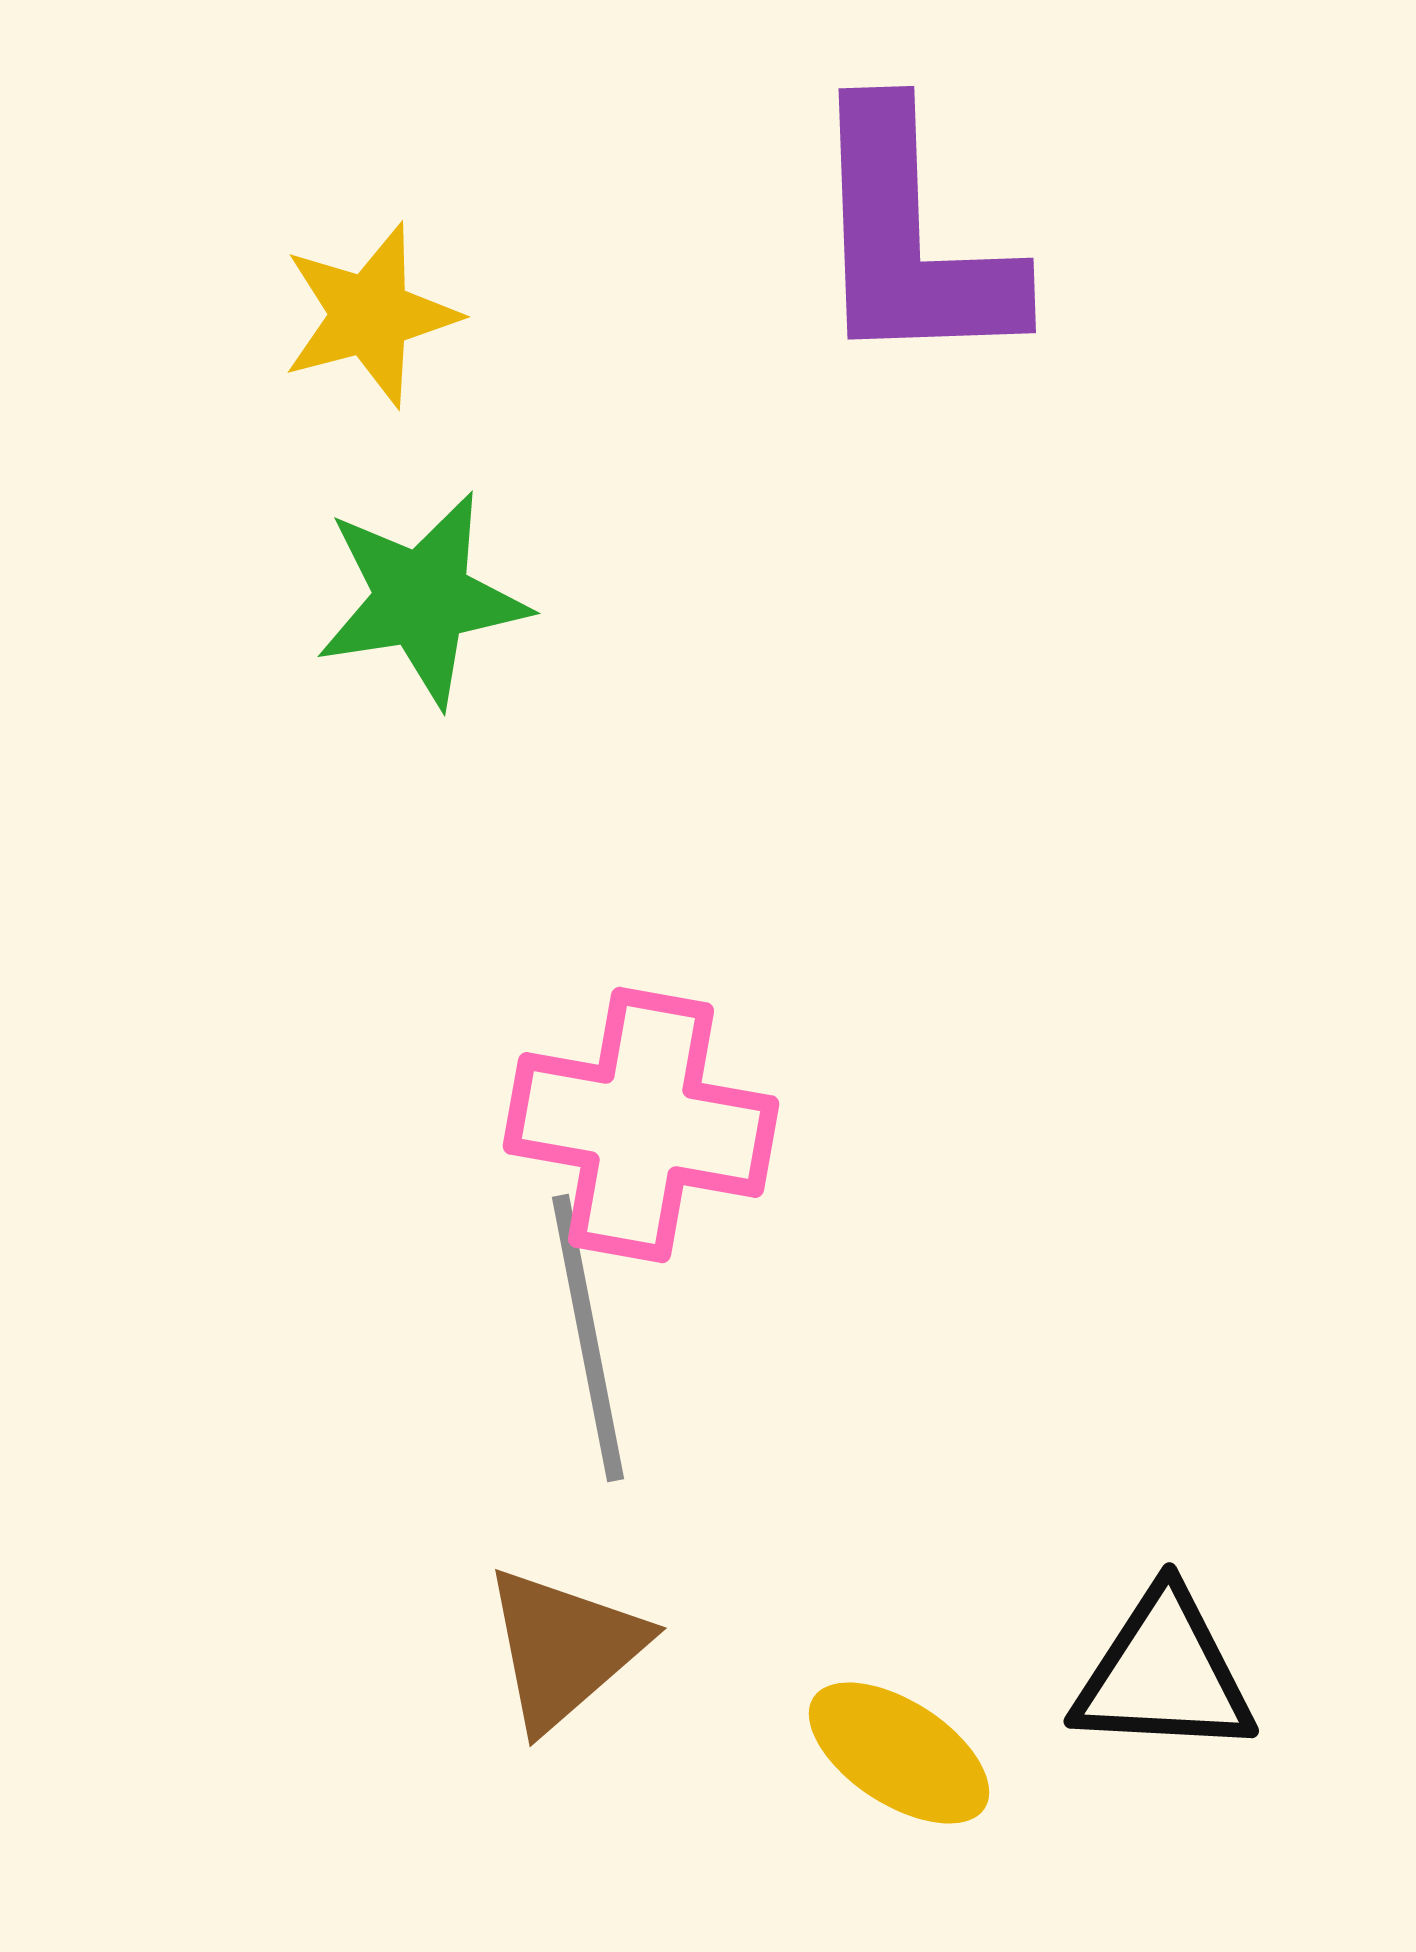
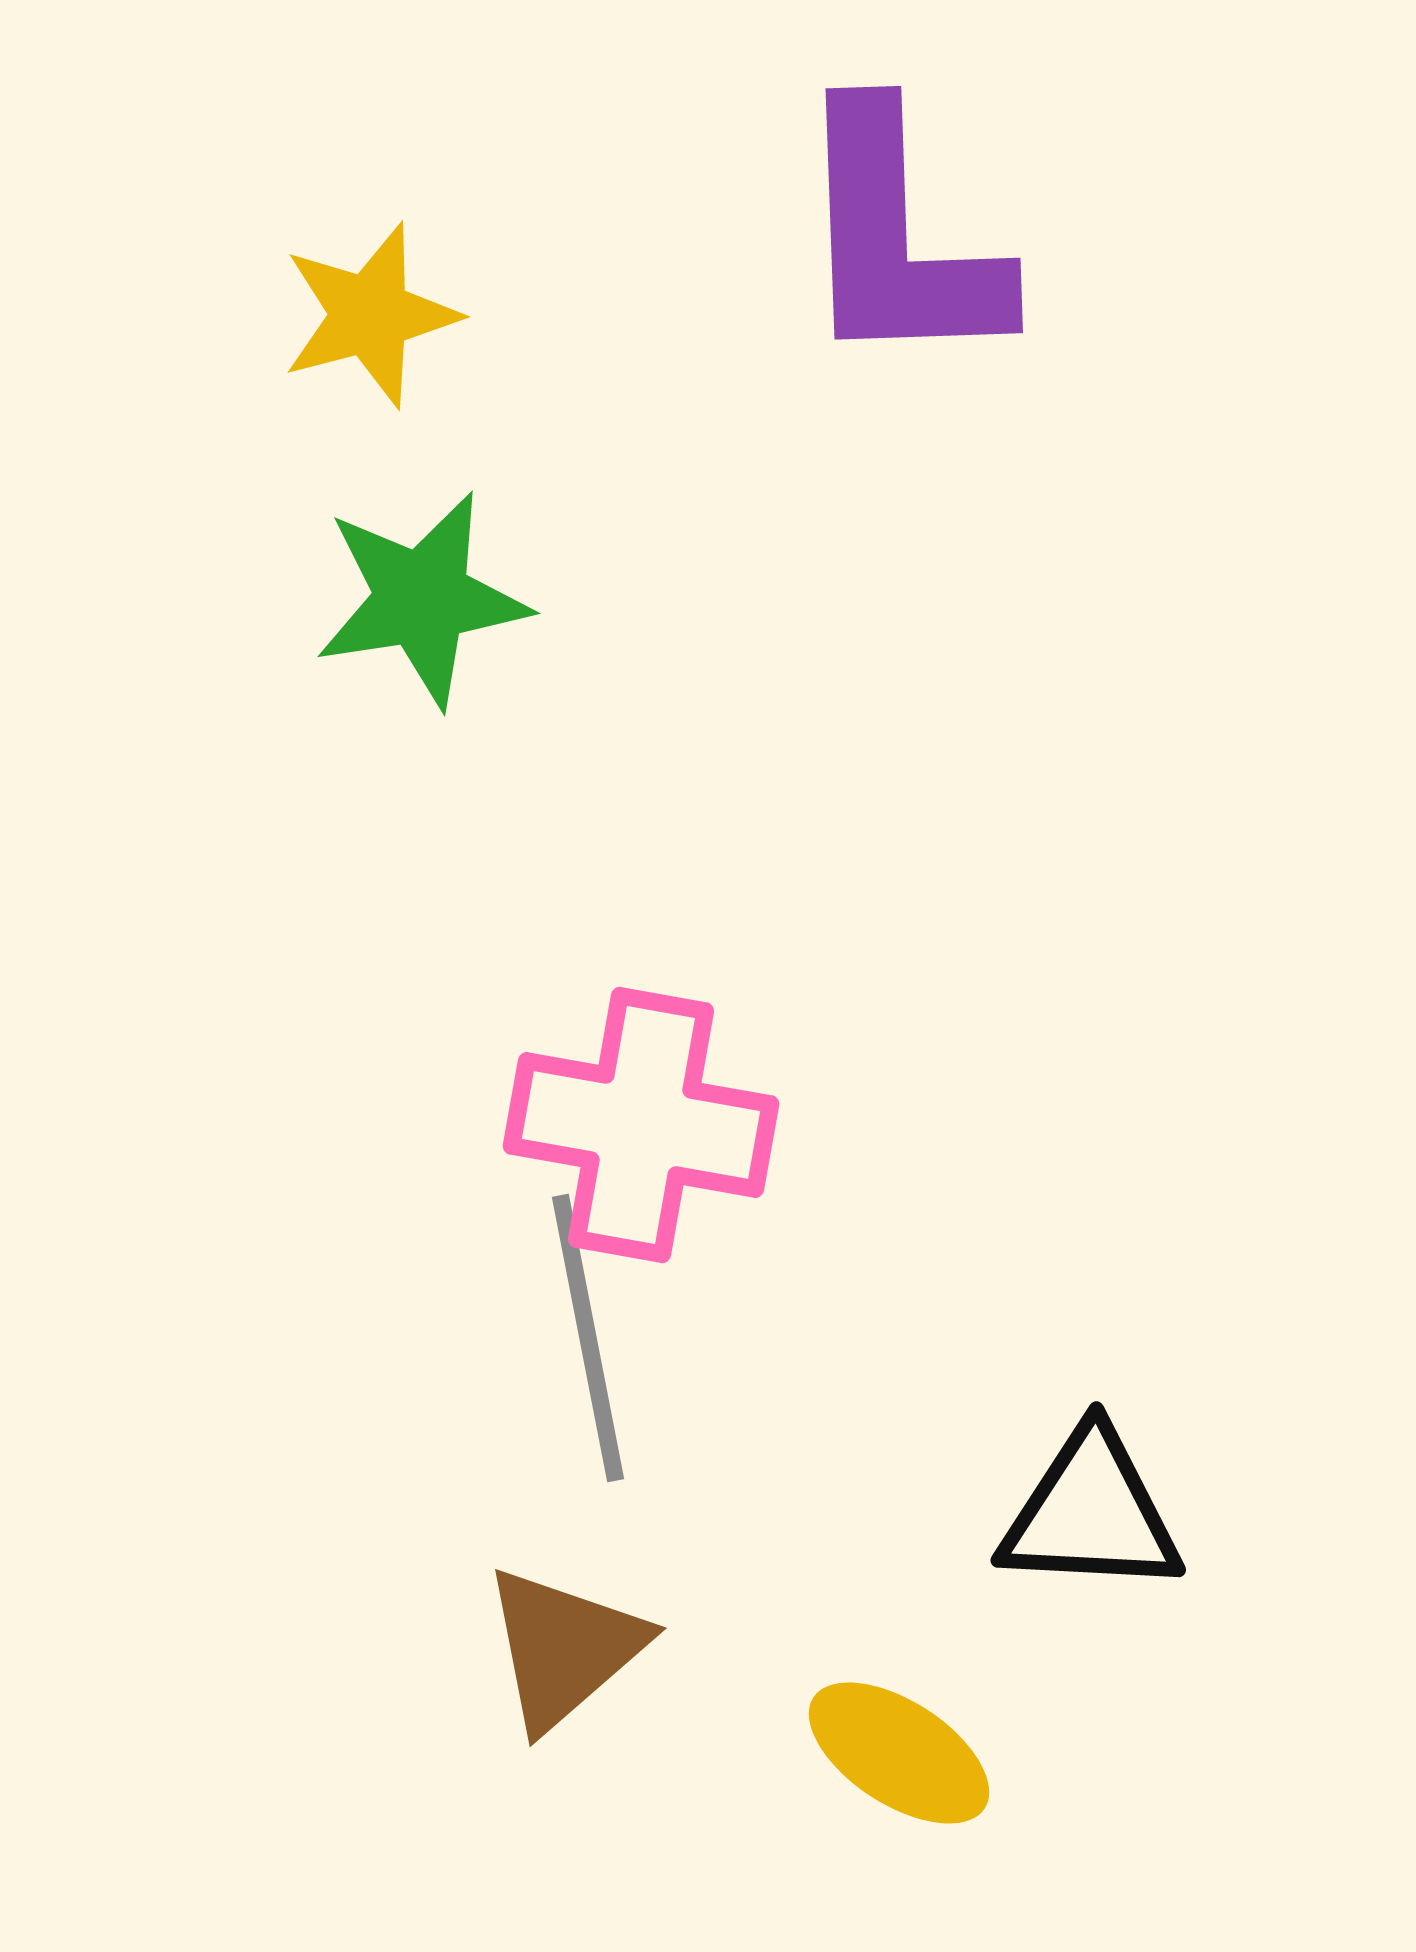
purple L-shape: moved 13 px left
black triangle: moved 73 px left, 161 px up
